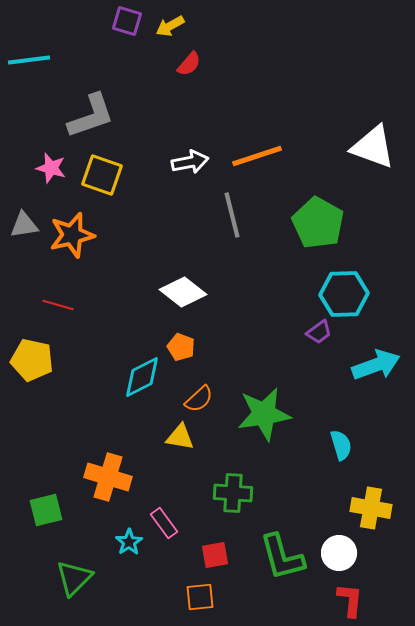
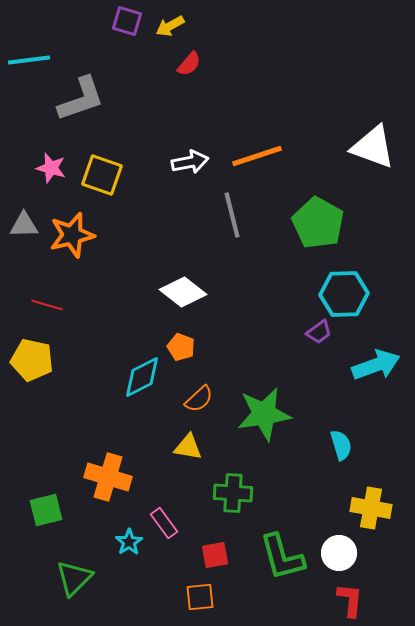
gray L-shape: moved 10 px left, 17 px up
gray triangle: rotated 8 degrees clockwise
red line: moved 11 px left
yellow triangle: moved 8 px right, 10 px down
